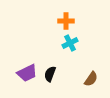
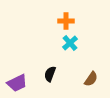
cyan cross: rotated 14 degrees counterclockwise
purple trapezoid: moved 10 px left, 10 px down
